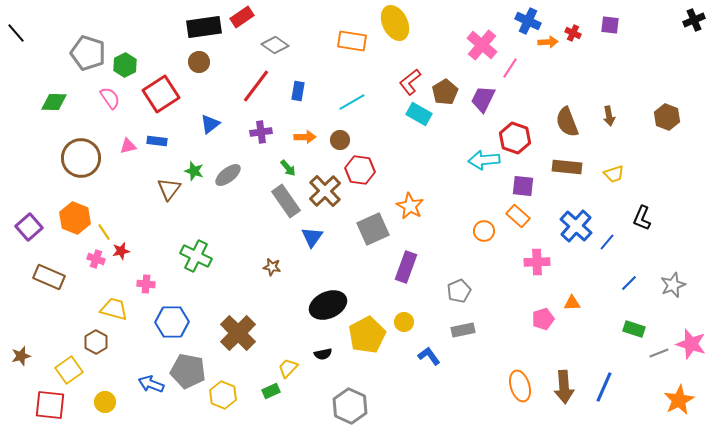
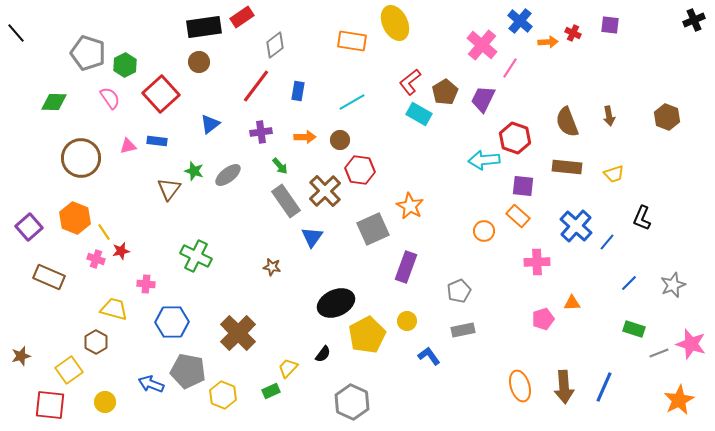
blue cross at (528, 21): moved 8 px left; rotated 15 degrees clockwise
gray diamond at (275, 45): rotated 72 degrees counterclockwise
red square at (161, 94): rotated 9 degrees counterclockwise
green arrow at (288, 168): moved 8 px left, 2 px up
black ellipse at (328, 305): moved 8 px right, 2 px up
yellow circle at (404, 322): moved 3 px right, 1 px up
black semicircle at (323, 354): rotated 42 degrees counterclockwise
gray hexagon at (350, 406): moved 2 px right, 4 px up
